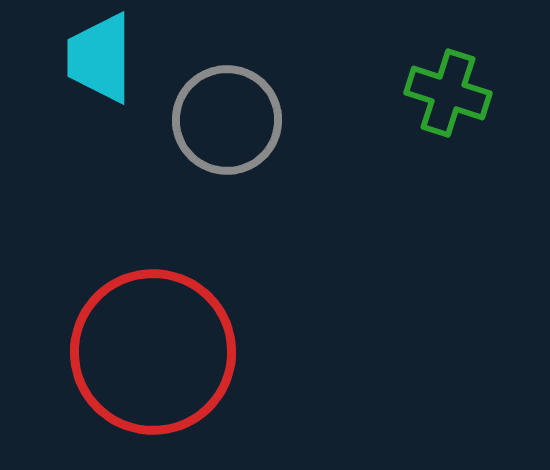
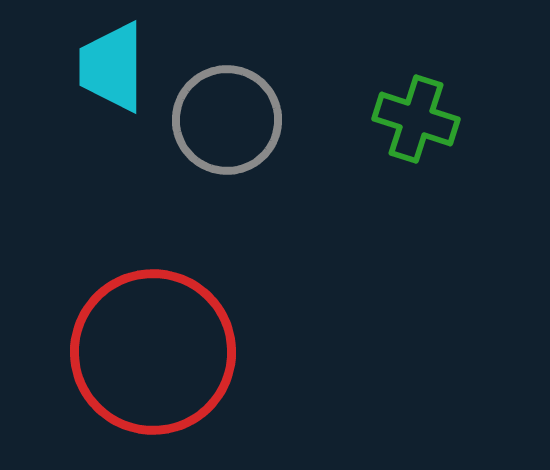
cyan trapezoid: moved 12 px right, 9 px down
green cross: moved 32 px left, 26 px down
